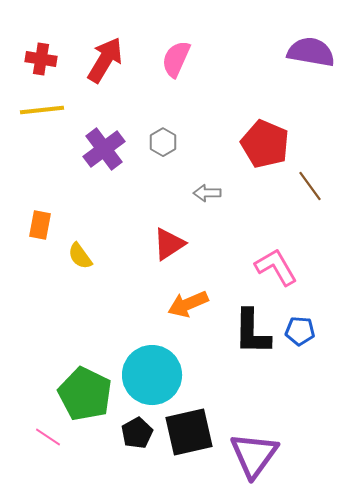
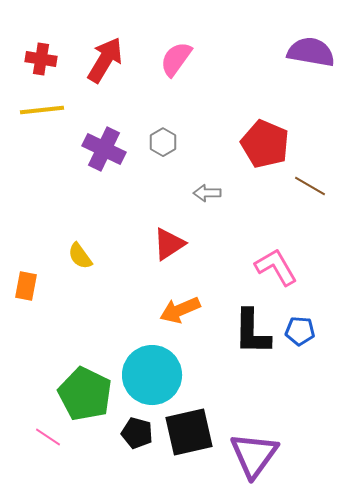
pink semicircle: rotated 12 degrees clockwise
purple cross: rotated 27 degrees counterclockwise
brown line: rotated 24 degrees counterclockwise
orange rectangle: moved 14 px left, 61 px down
orange arrow: moved 8 px left, 6 px down
black pentagon: rotated 28 degrees counterclockwise
